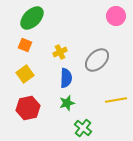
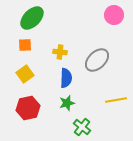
pink circle: moved 2 px left, 1 px up
orange square: rotated 24 degrees counterclockwise
yellow cross: rotated 32 degrees clockwise
green cross: moved 1 px left, 1 px up
